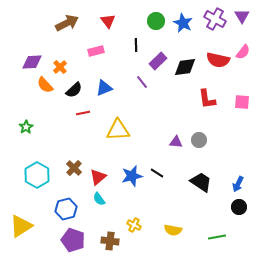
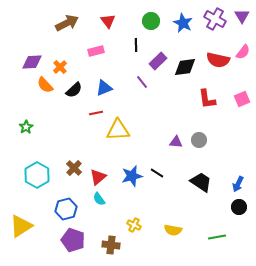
green circle at (156, 21): moved 5 px left
pink square at (242, 102): moved 3 px up; rotated 28 degrees counterclockwise
red line at (83, 113): moved 13 px right
brown cross at (110, 241): moved 1 px right, 4 px down
